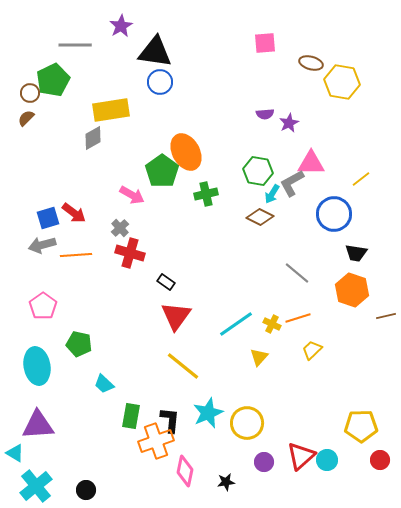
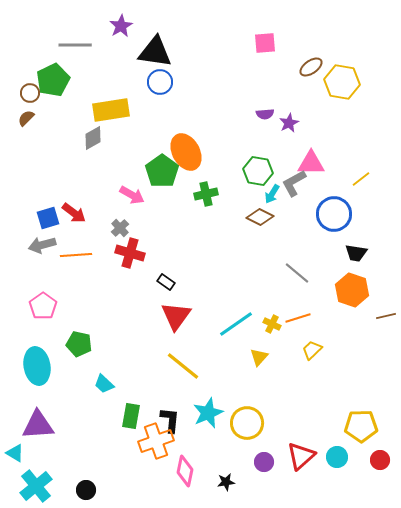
brown ellipse at (311, 63): moved 4 px down; rotated 50 degrees counterclockwise
gray L-shape at (292, 183): moved 2 px right
cyan circle at (327, 460): moved 10 px right, 3 px up
